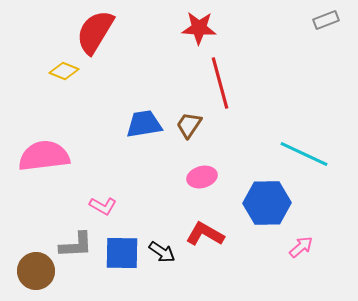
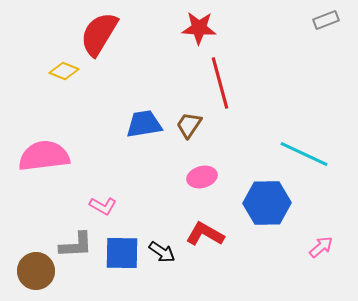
red semicircle: moved 4 px right, 2 px down
pink arrow: moved 20 px right
